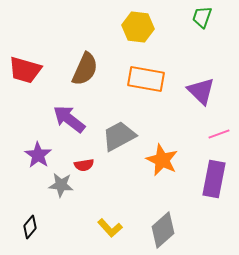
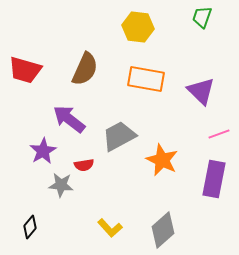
purple star: moved 5 px right, 4 px up; rotated 8 degrees clockwise
